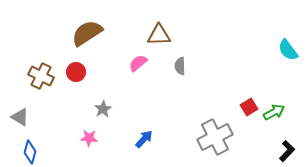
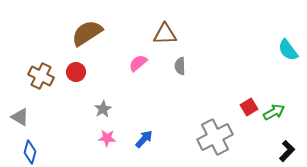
brown triangle: moved 6 px right, 1 px up
pink star: moved 18 px right
